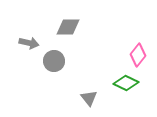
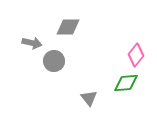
gray arrow: moved 3 px right
pink diamond: moved 2 px left
green diamond: rotated 30 degrees counterclockwise
